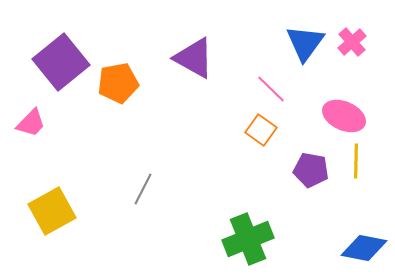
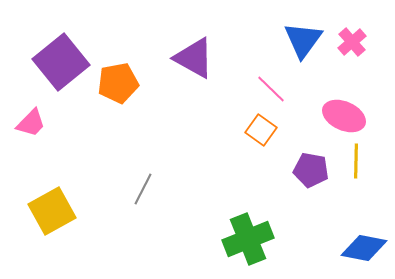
blue triangle: moved 2 px left, 3 px up
